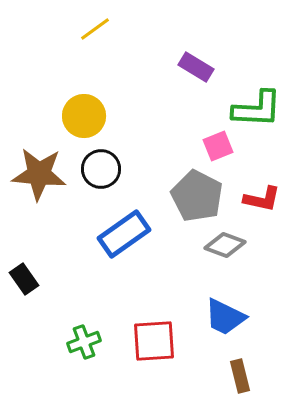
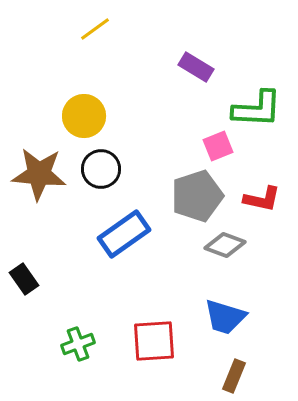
gray pentagon: rotated 27 degrees clockwise
blue trapezoid: rotated 9 degrees counterclockwise
green cross: moved 6 px left, 2 px down
brown rectangle: moved 6 px left; rotated 36 degrees clockwise
